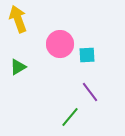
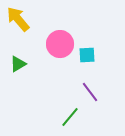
yellow arrow: rotated 20 degrees counterclockwise
green triangle: moved 3 px up
